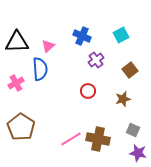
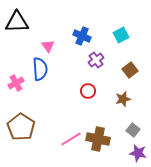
black triangle: moved 20 px up
pink triangle: rotated 24 degrees counterclockwise
gray square: rotated 16 degrees clockwise
